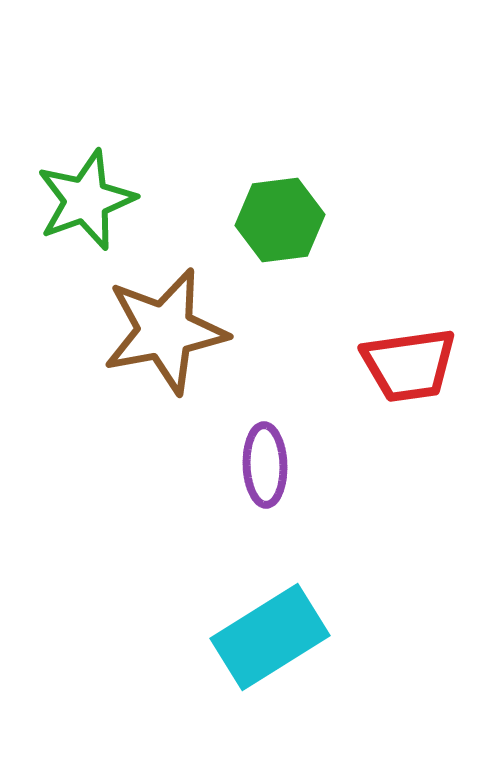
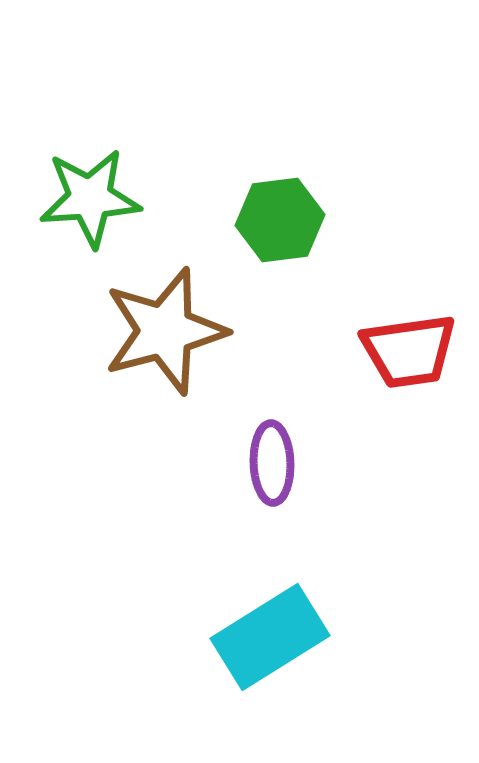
green star: moved 4 px right, 2 px up; rotated 16 degrees clockwise
brown star: rotated 4 degrees counterclockwise
red trapezoid: moved 14 px up
purple ellipse: moved 7 px right, 2 px up
